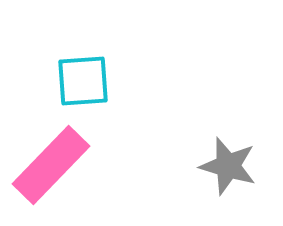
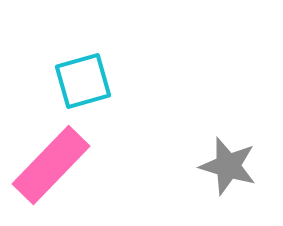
cyan square: rotated 12 degrees counterclockwise
